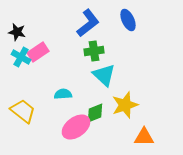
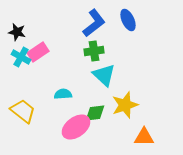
blue L-shape: moved 6 px right
green diamond: rotated 15 degrees clockwise
